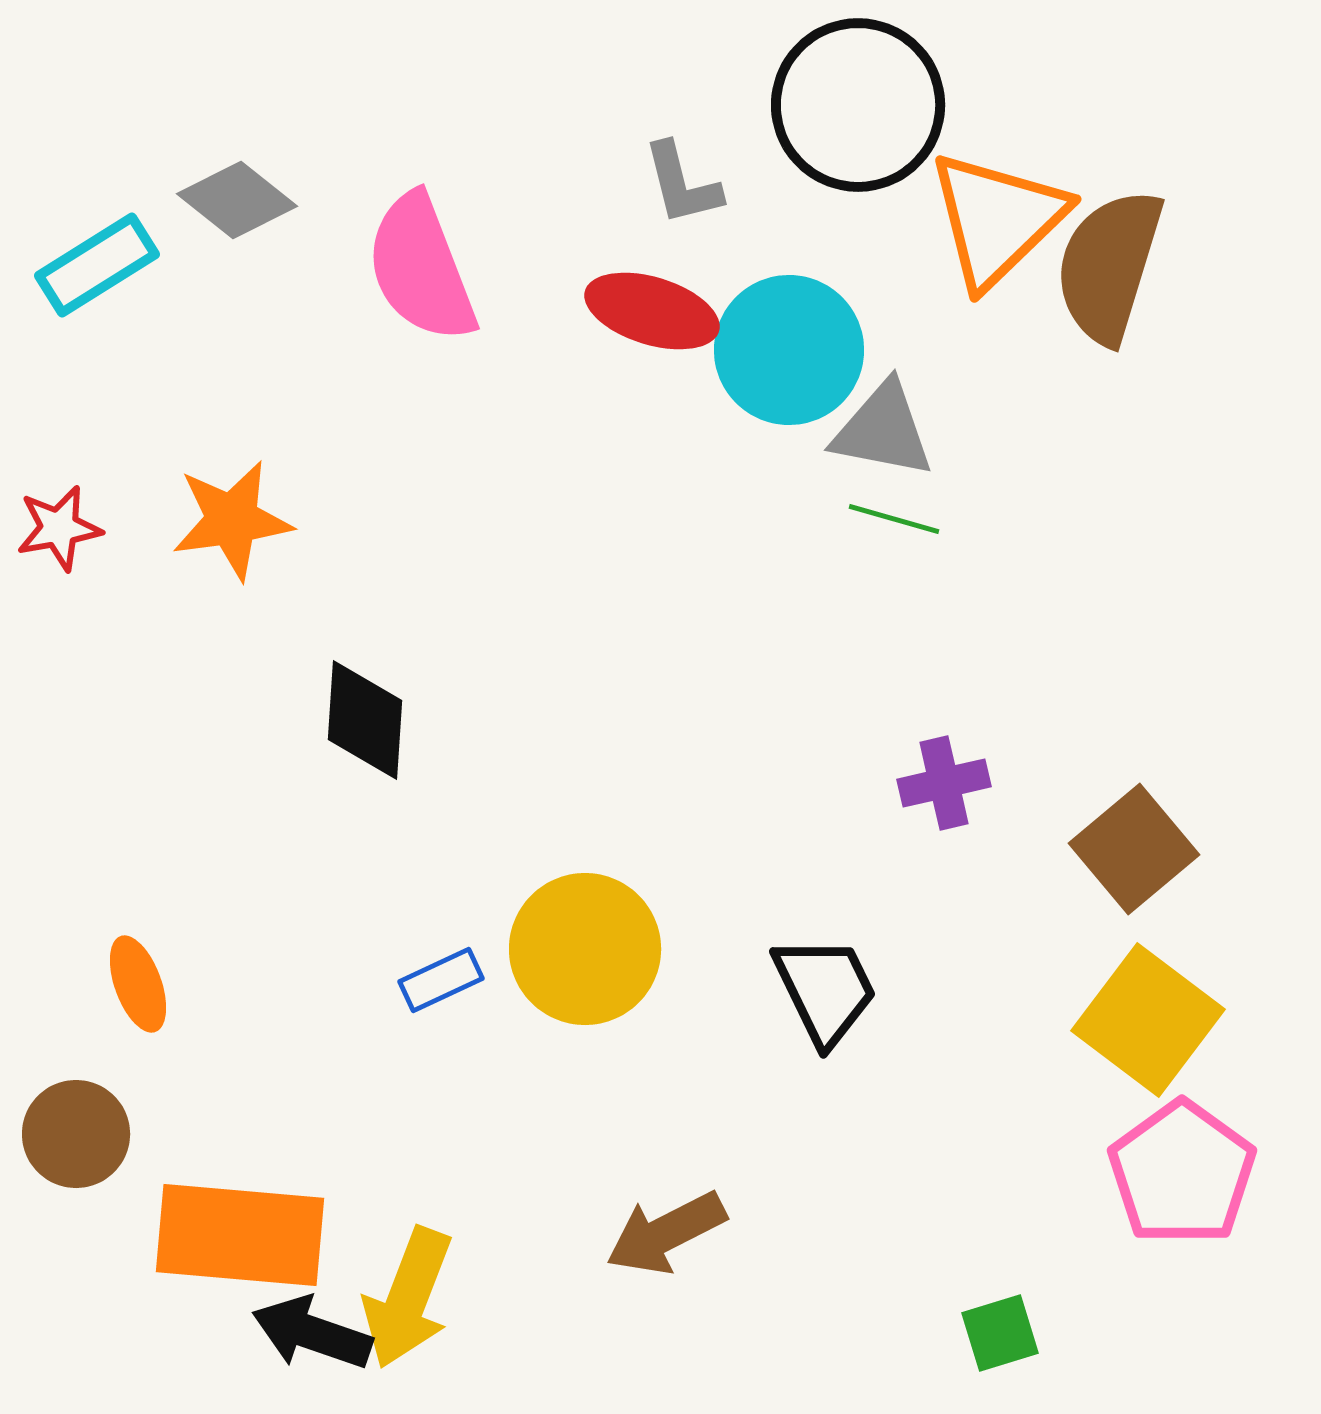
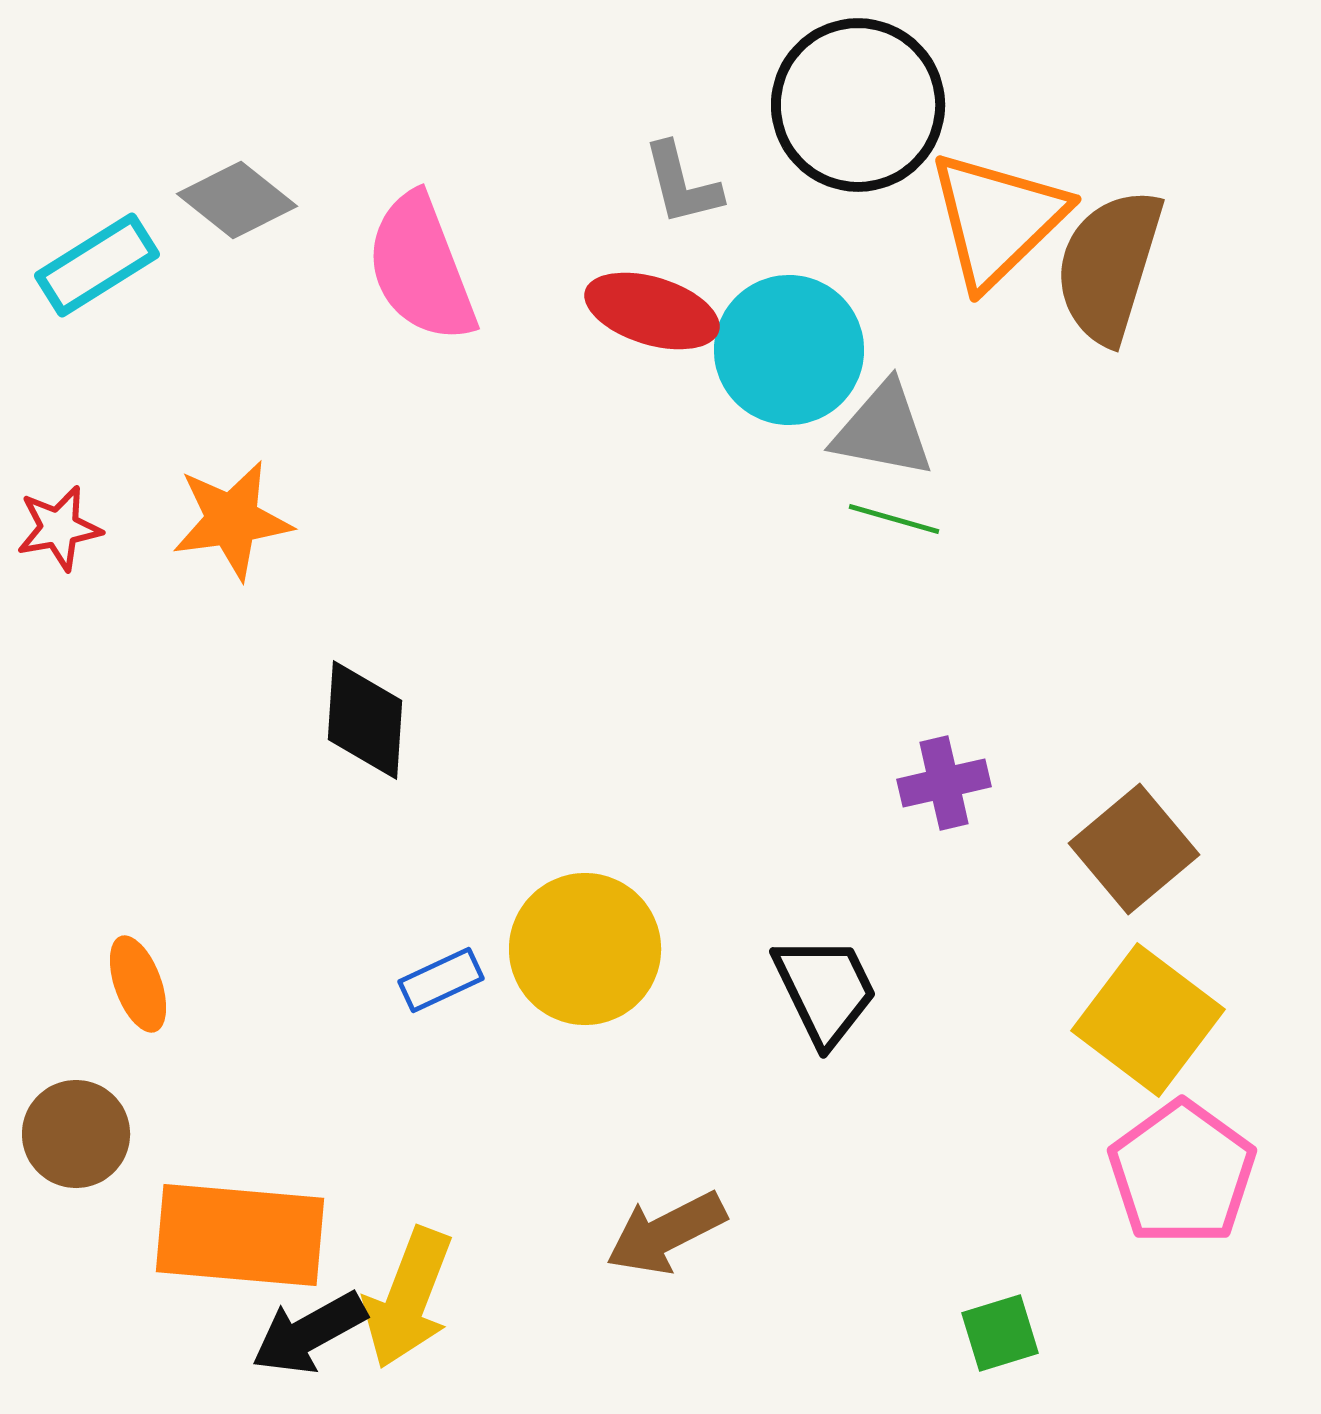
black arrow: moved 3 px left; rotated 48 degrees counterclockwise
